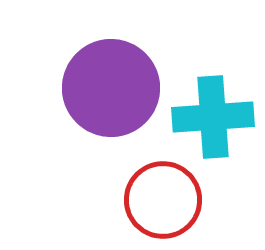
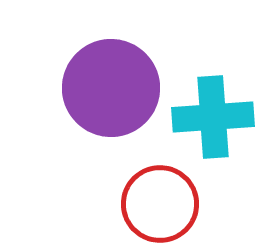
red circle: moved 3 px left, 4 px down
